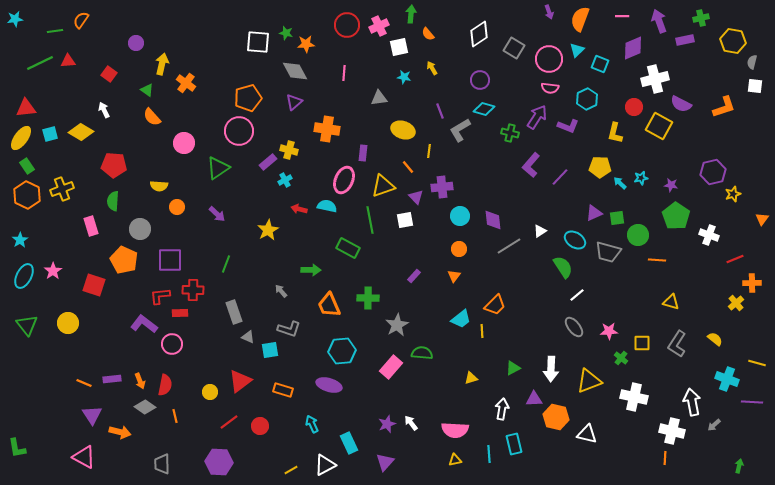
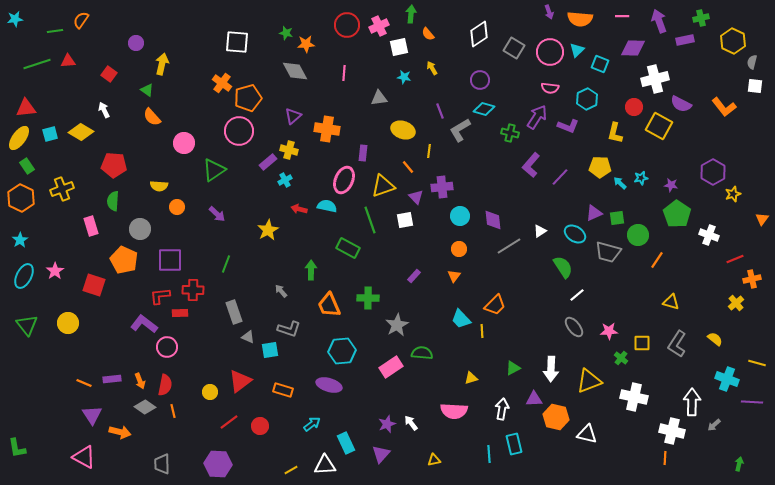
orange semicircle at (580, 19): rotated 105 degrees counterclockwise
yellow hexagon at (733, 41): rotated 15 degrees clockwise
white square at (258, 42): moved 21 px left
purple diamond at (633, 48): rotated 25 degrees clockwise
pink circle at (549, 59): moved 1 px right, 7 px up
green line at (40, 63): moved 3 px left, 1 px down; rotated 8 degrees clockwise
orange cross at (186, 83): moved 36 px right
purple triangle at (294, 102): moved 1 px left, 14 px down
orange L-shape at (724, 107): rotated 70 degrees clockwise
yellow ellipse at (21, 138): moved 2 px left
green triangle at (218, 168): moved 4 px left, 2 px down
purple hexagon at (713, 172): rotated 15 degrees counterclockwise
orange hexagon at (27, 195): moved 6 px left, 3 px down
green pentagon at (676, 216): moved 1 px right, 2 px up
green line at (370, 220): rotated 8 degrees counterclockwise
cyan ellipse at (575, 240): moved 6 px up
orange line at (657, 260): rotated 60 degrees counterclockwise
green arrow at (311, 270): rotated 90 degrees counterclockwise
pink star at (53, 271): moved 2 px right
orange cross at (752, 283): moved 4 px up; rotated 12 degrees counterclockwise
cyan trapezoid at (461, 319): rotated 85 degrees clockwise
pink circle at (172, 344): moved 5 px left, 3 px down
pink rectangle at (391, 367): rotated 15 degrees clockwise
white arrow at (692, 402): rotated 12 degrees clockwise
orange line at (175, 416): moved 2 px left, 5 px up
cyan arrow at (312, 424): rotated 78 degrees clockwise
pink semicircle at (455, 430): moved 1 px left, 19 px up
cyan rectangle at (349, 443): moved 3 px left
yellow triangle at (455, 460): moved 21 px left
purple hexagon at (219, 462): moved 1 px left, 2 px down
purple triangle at (385, 462): moved 4 px left, 8 px up
white triangle at (325, 465): rotated 25 degrees clockwise
green arrow at (739, 466): moved 2 px up
